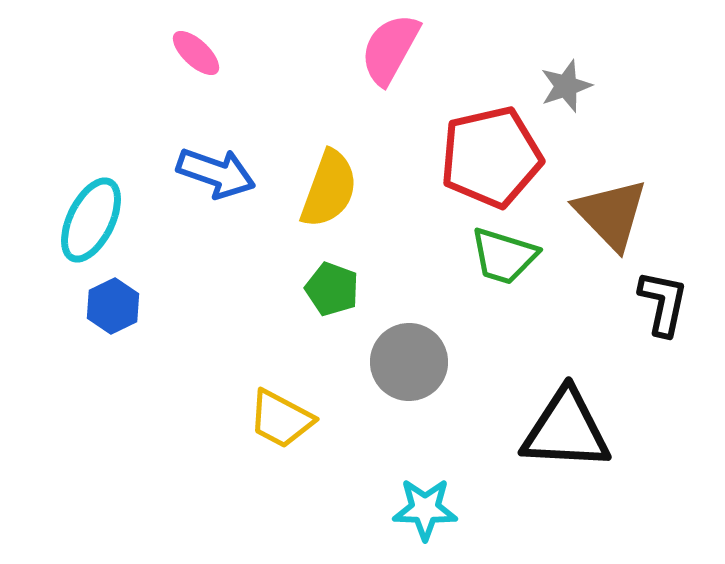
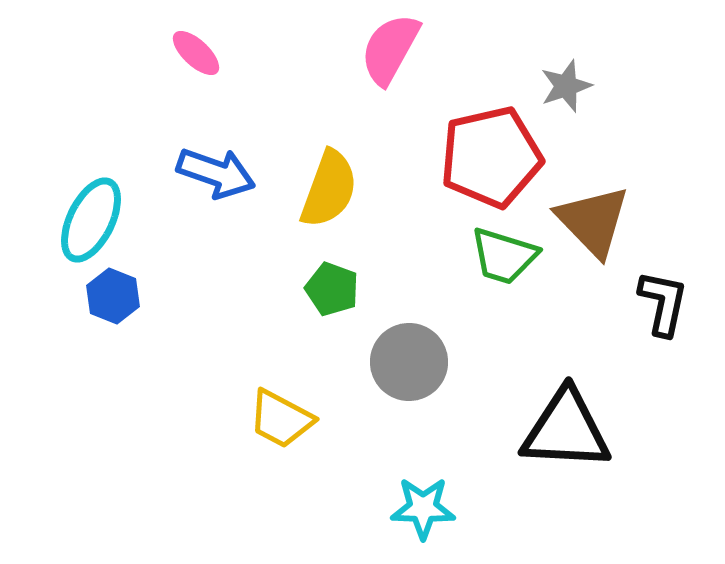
brown triangle: moved 18 px left, 7 px down
blue hexagon: moved 10 px up; rotated 12 degrees counterclockwise
cyan star: moved 2 px left, 1 px up
